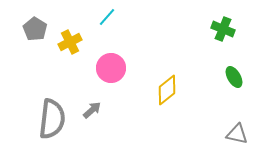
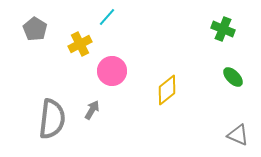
yellow cross: moved 10 px right, 2 px down
pink circle: moved 1 px right, 3 px down
green ellipse: moved 1 px left; rotated 15 degrees counterclockwise
gray arrow: rotated 18 degrees counterclockwise
gray triangle: moved 1 px right, 1 px down; rotated 10 degrees clockwise
